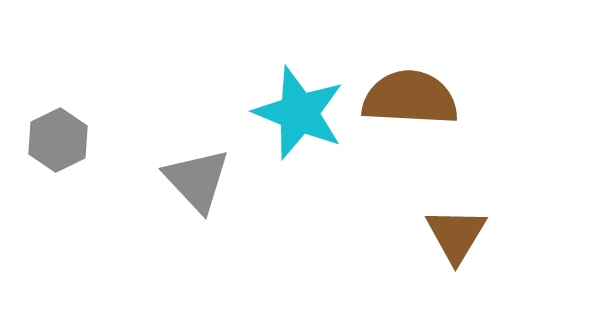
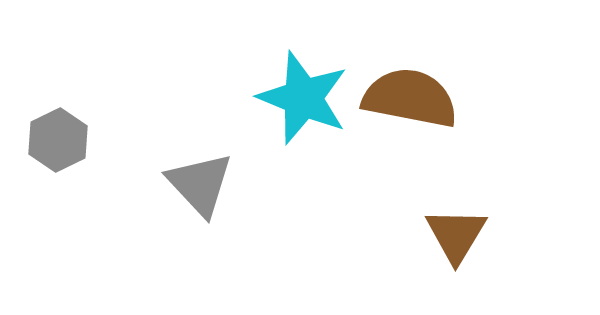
brown semicircle: rotated 8 degrees clockwise
cyan star: moved 4 px right, 15 px up
gray triangle: moved 3 px right, 4 px down
